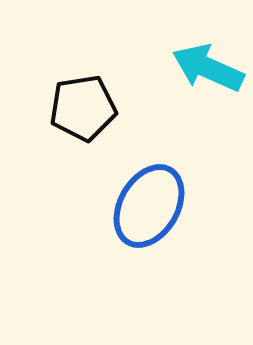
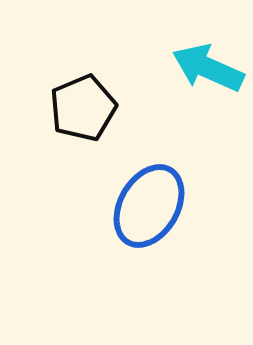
black pentagon: rotated 14 degrees counterclockwise
